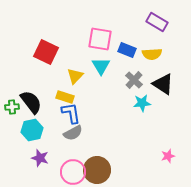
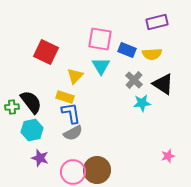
purple rectangle: rotated 45 degrees counterclockwise
